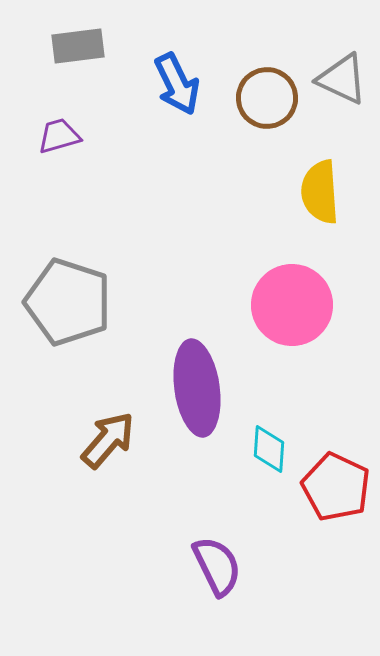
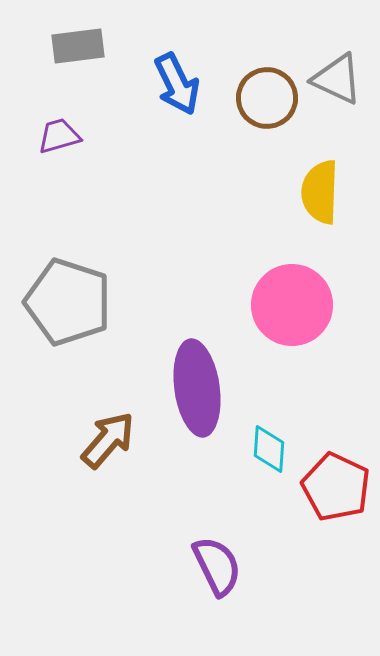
gray triangle: moved 5 px left
yellow semicircle: rotated 6 degrees clockwise
